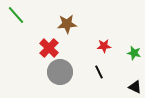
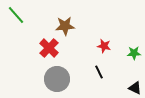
brown star: moved 2 px left, 2 px down
red star: rotated 16 degrees clockwise
green star: rotated 16 degrees counterclockwise
gray circle: moved 3 px left, 7 px down
black triangle: moved 1 px down
